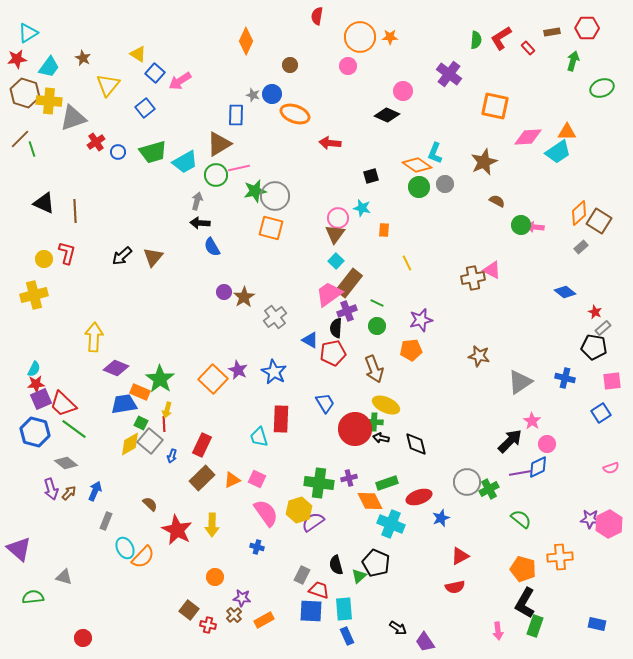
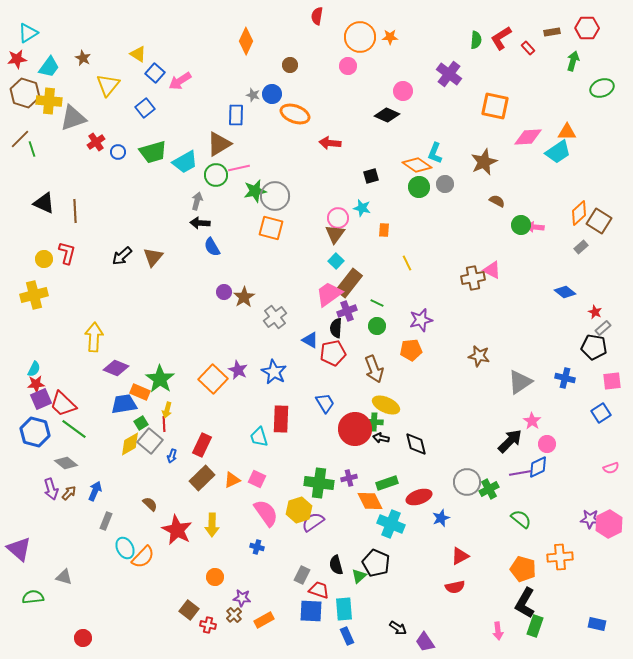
green square at (141, 423): rotated 32 degrees clockwise
